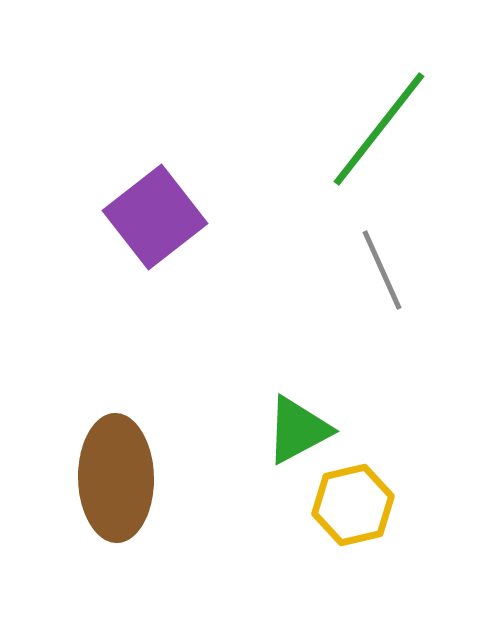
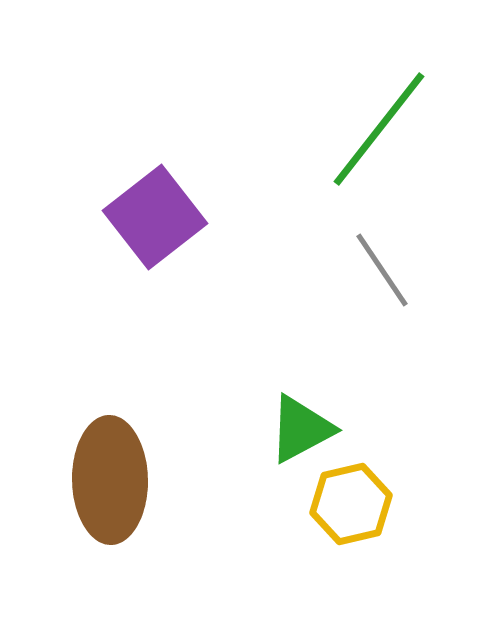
gray line: rotated 10 degrees counterclockwise
green triangle: moved 3 px right, 1 px up
brown ellipse: moved 6 px left, 2 px down
yellow hexagon: moved 2 px left, 1 px up
